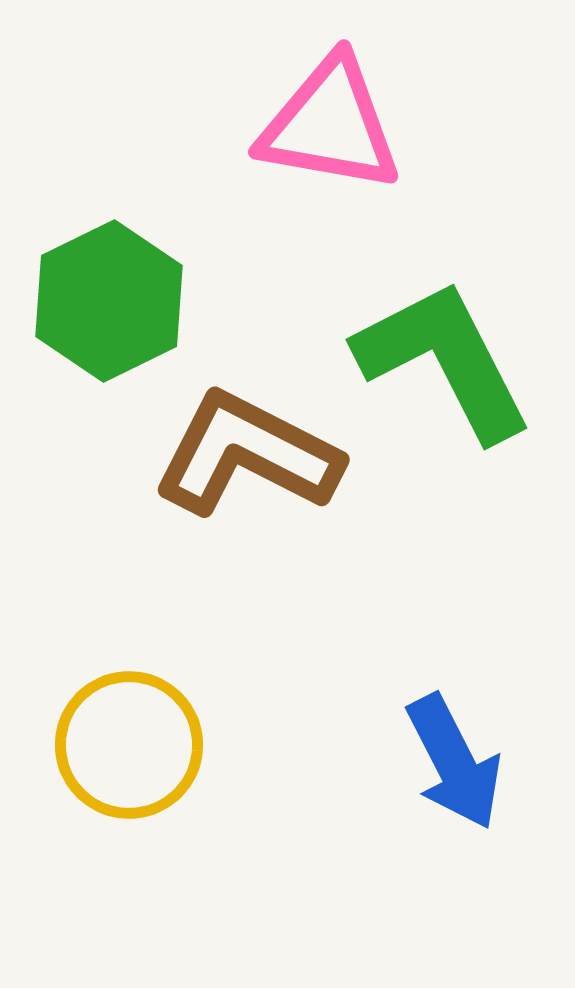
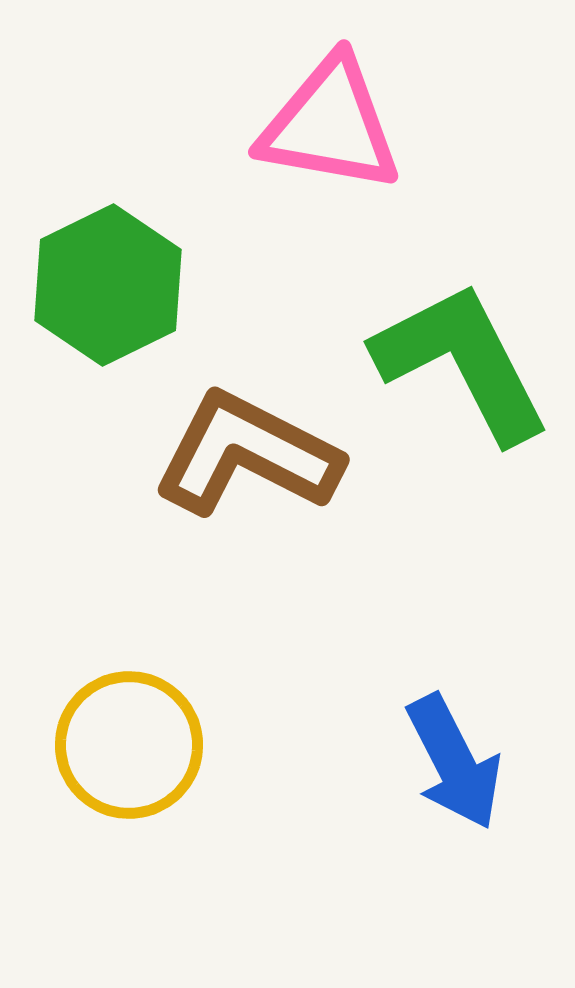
green hexagon: moved 1 px left, 16 px up
green L-shape: moved 18 px right, 2 px down
